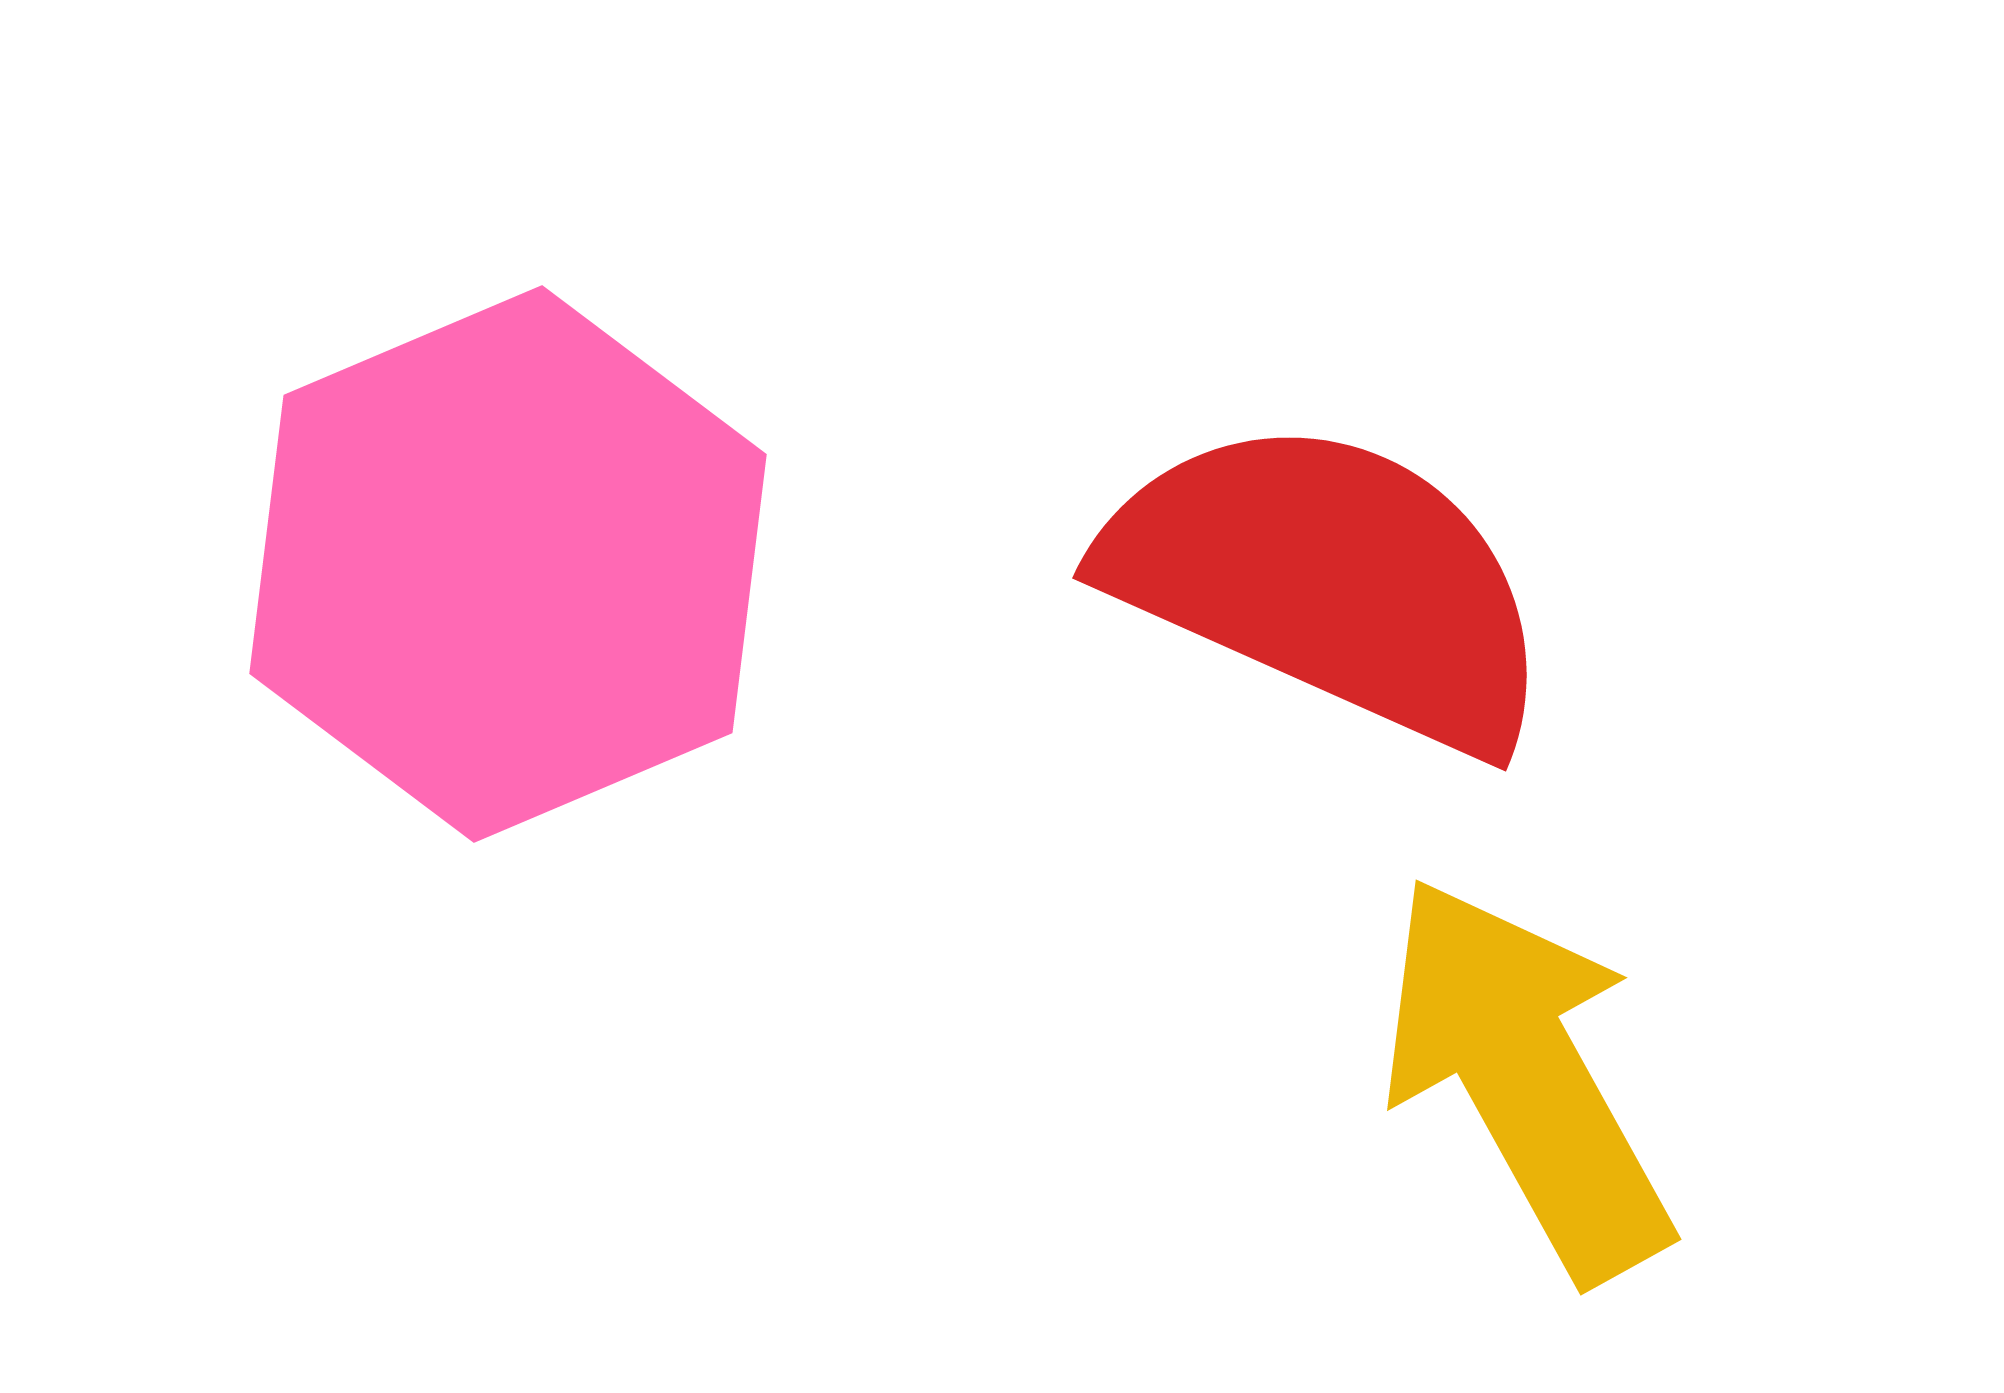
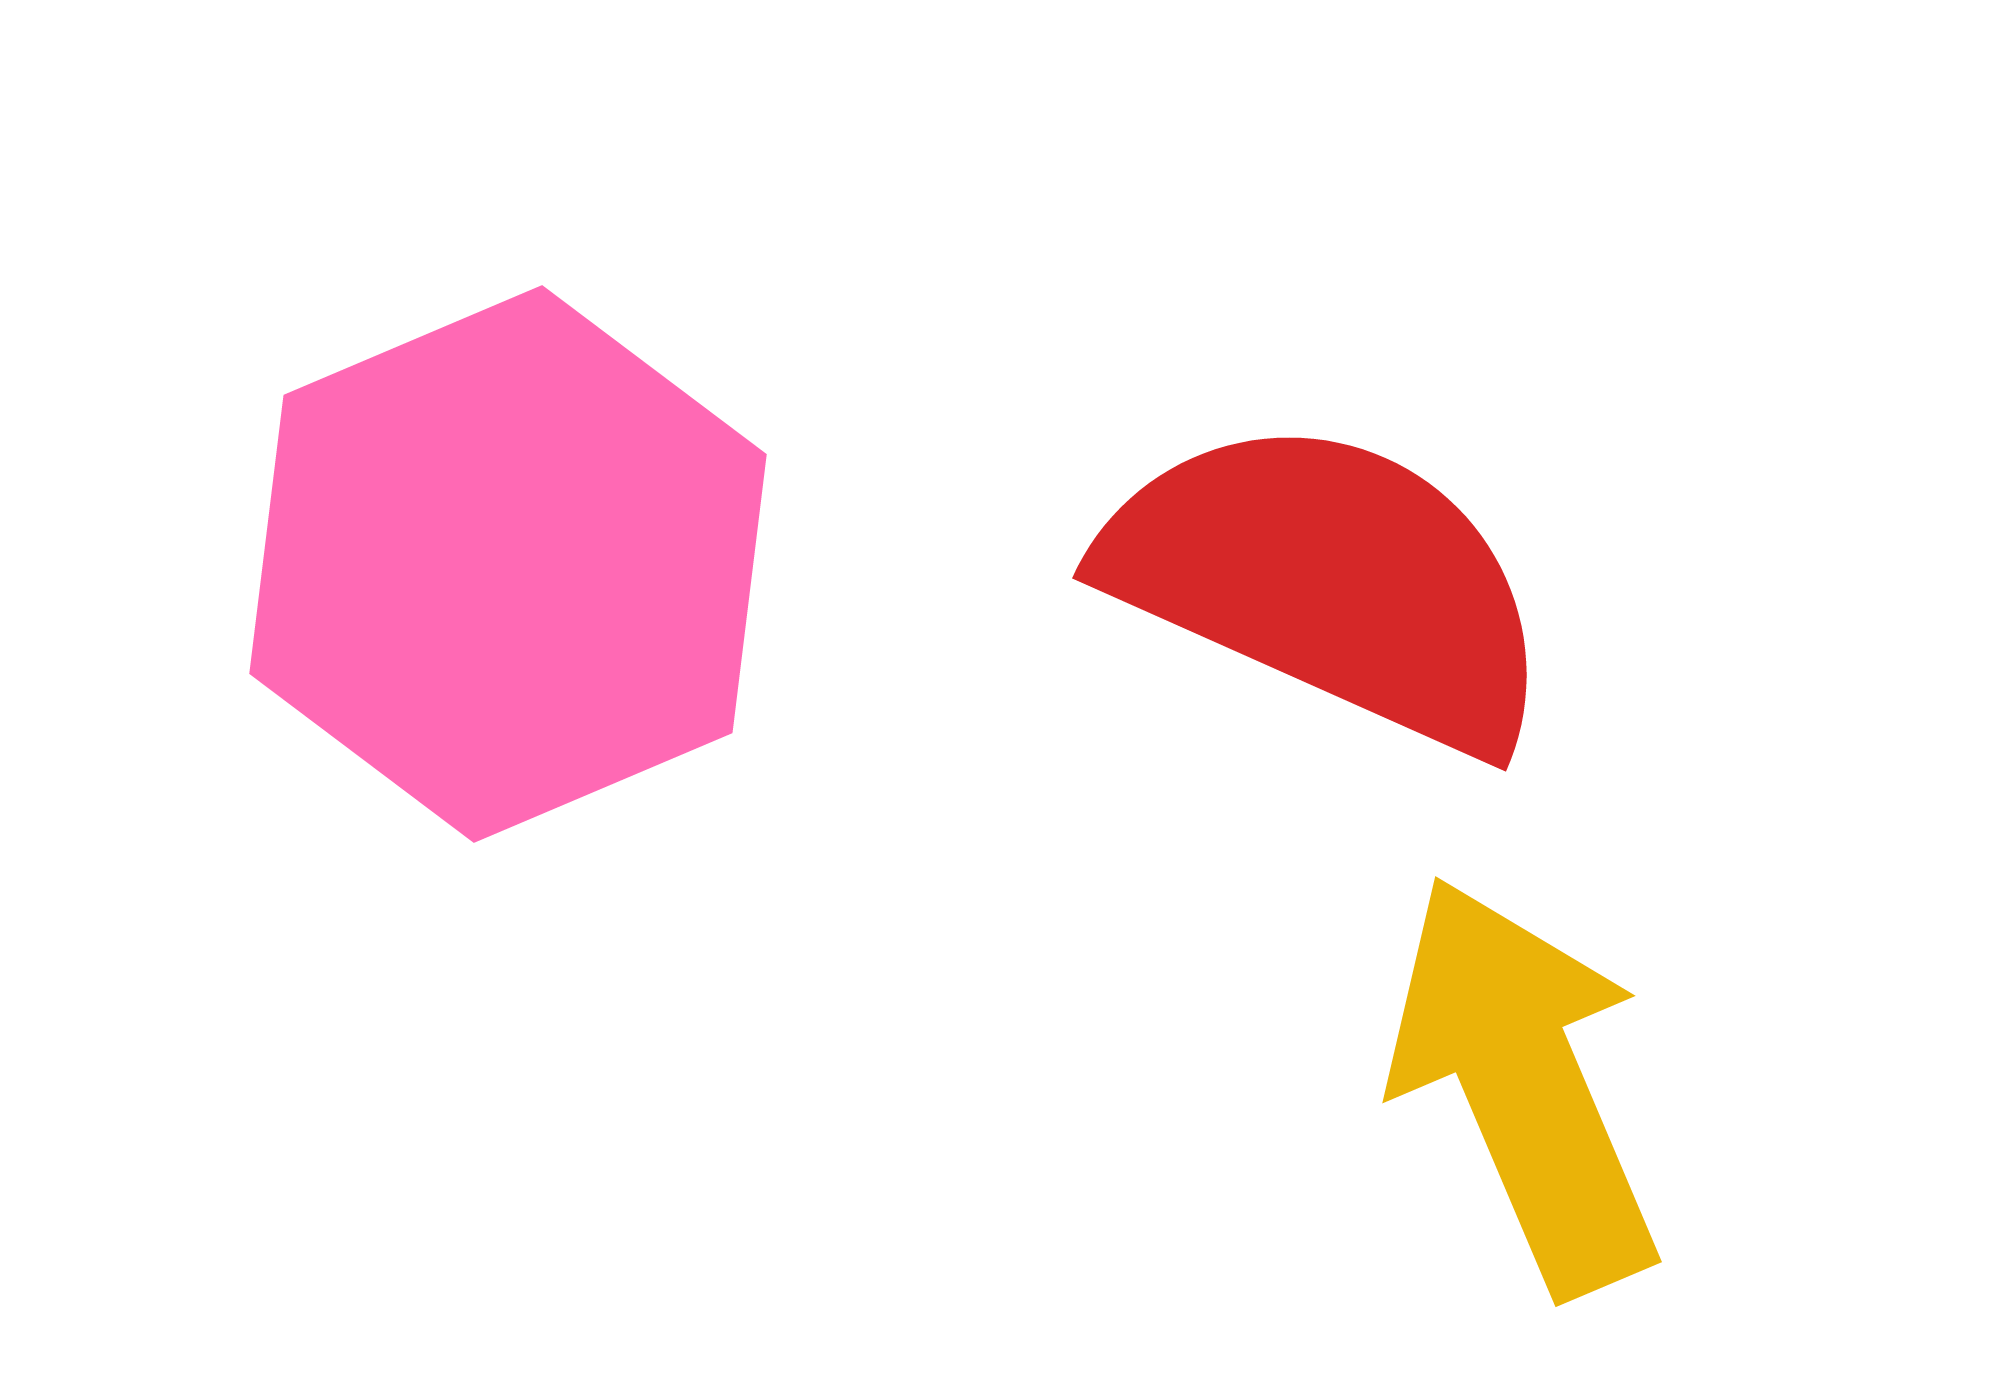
yellow arrow: moved 2 px left, 7 px down; rotated 6 degrees clockwise
